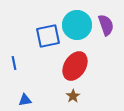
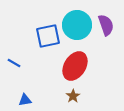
blue line: rotated 48 degrees counterclockwise
